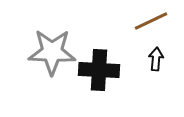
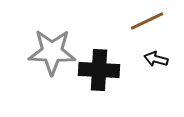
brown line: moved 4 px left
black arrow: rotated 80 degrees counterclockwise
